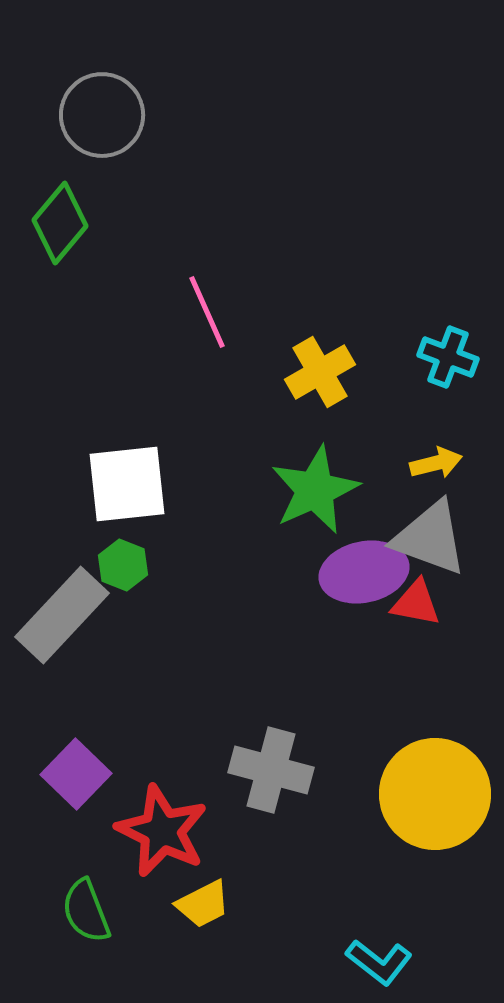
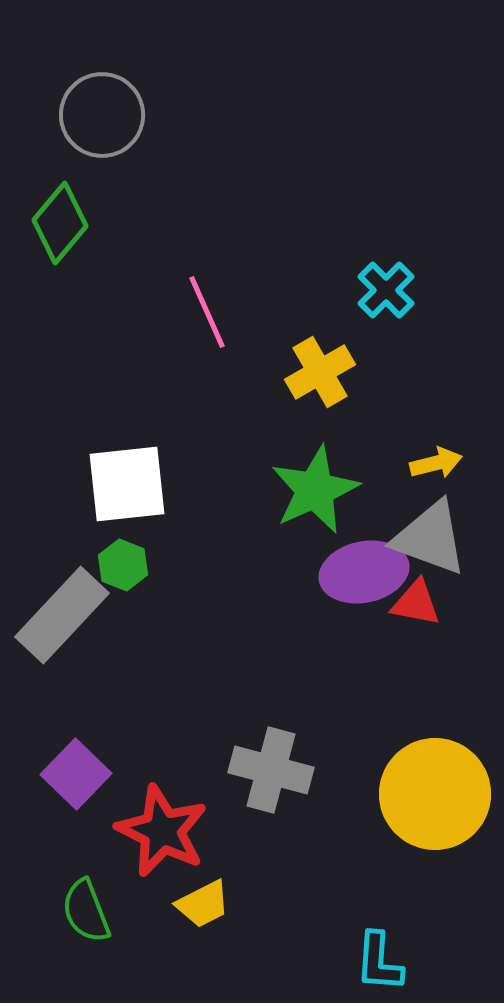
cyan cross: moved 62 px left, 67 px up; rotated 24 degrees clockwise
cyan L-shape: rotated 56 degrees clockwise
